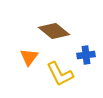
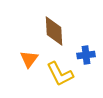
brown diamond: rotated 48 degrees clockwise
orange triangle: moved 2 px down
